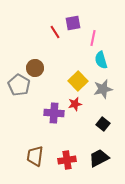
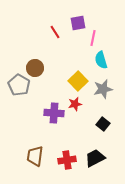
purple square: moved 5 px right
black trapezoid: moved 4 px left
